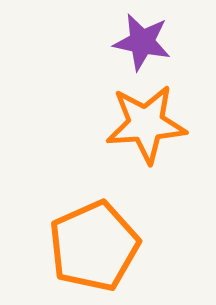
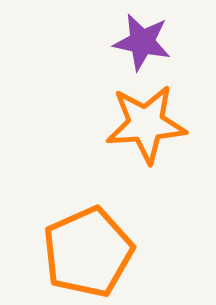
orange pentagon: moved 6 px left, 6 px down
